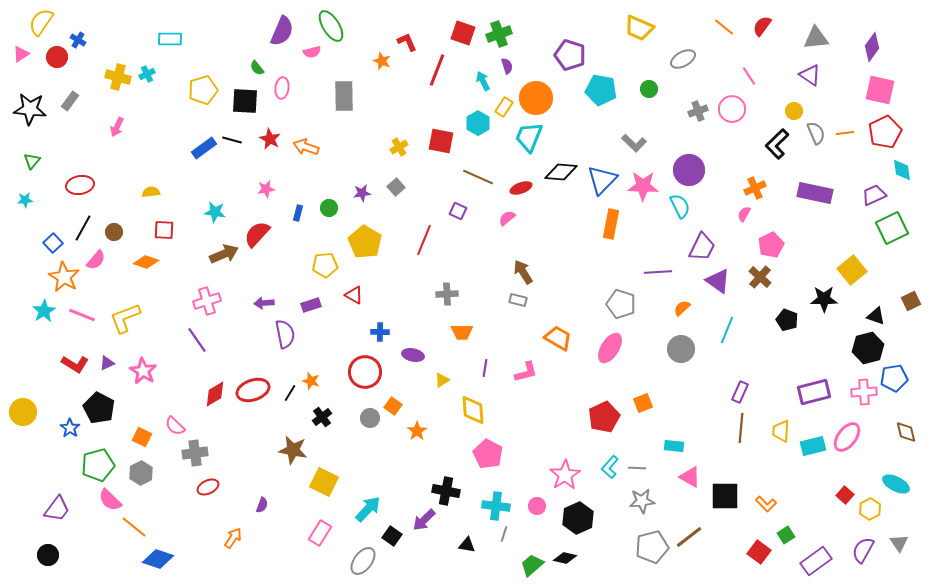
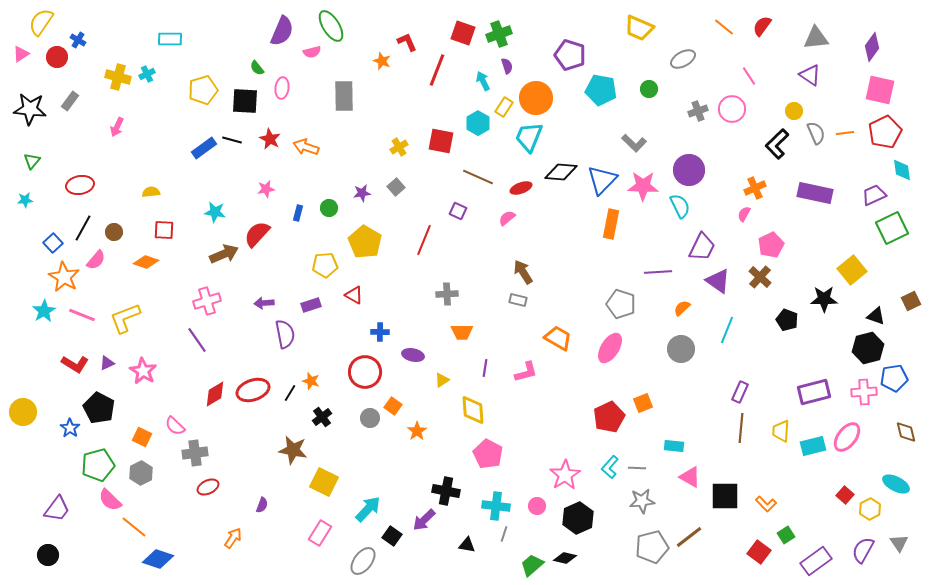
red pentagon at (604, 417): moved 5 px right
